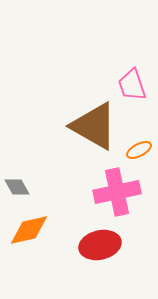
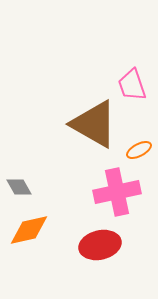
brown triangle: moved 2 px up
gray diamond: moved 2 px right
